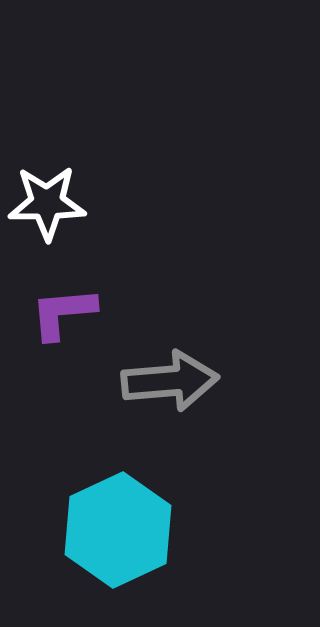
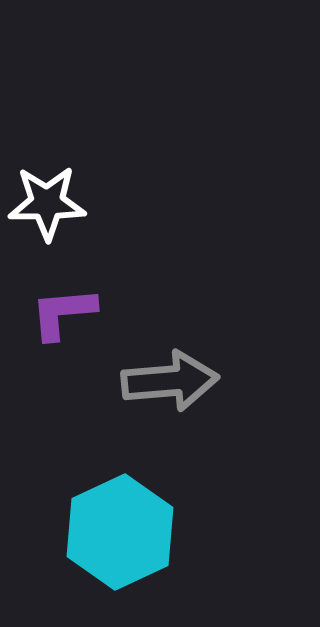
cyan hexagon: moved 2 px right, 2 px down
